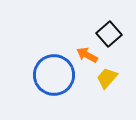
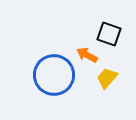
black square: rotated 30 degrees counterclockwise
